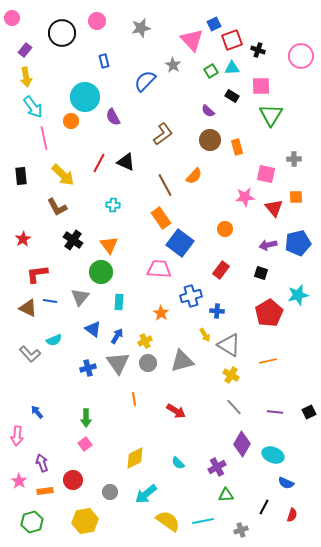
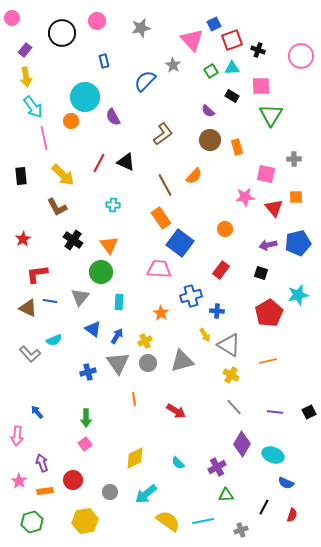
blue cross at (88, 368): moved 4 px down
